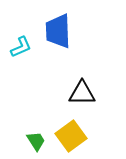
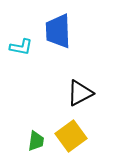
cyan L-shape: rotated 35 degrees clockwise
black triangle: moved 2 px left; rotated 28 degrees counterclockwise
green trapezoid: rotated 40 degrees clockwise
